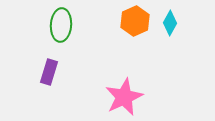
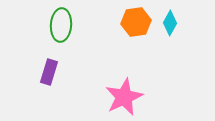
orange hexagon: moved 1 px right, 1 px down; rotated 16 degrees clockwise
